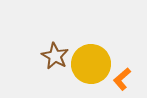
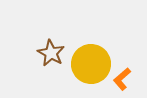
brown star: moved 4 px left, 3 px up
